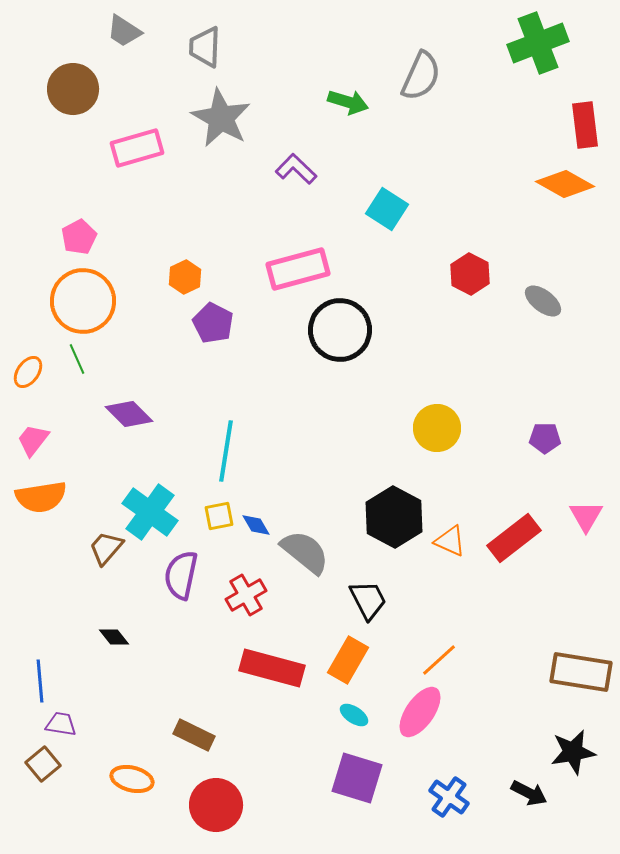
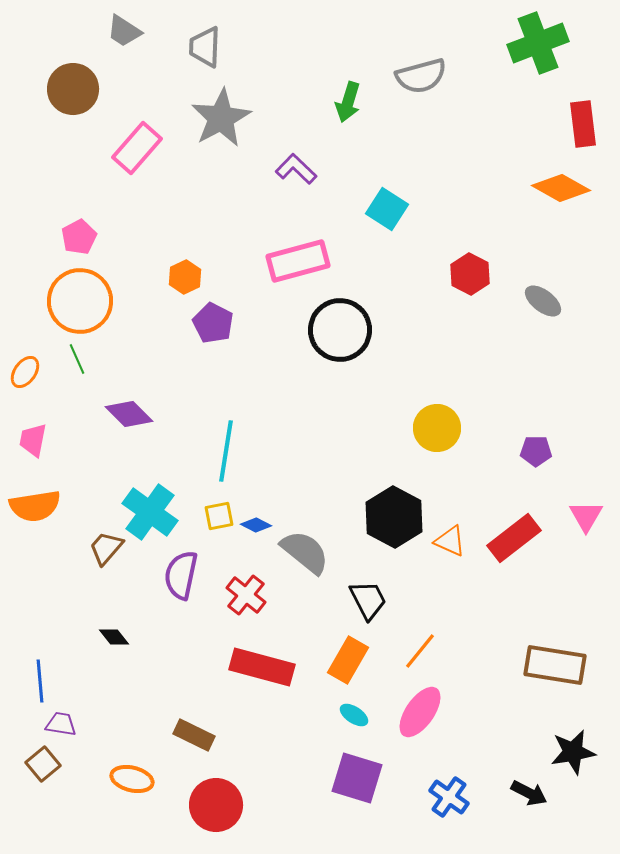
gray semicircle at (421, 76): rotated 51 degrees clockwise
green arrow at (348, 102): rotated 90 degrees clockwise
gray star at (221, 118): rotated 14 degrees clockwise
red rectangle at (585, 125): moved 2 px left, 1 px up
pink rectangle at (137, 148): rotated 33 degrees counterclockwise
orange diamond at (565, 184): moved 4 px left, 4 px down
pink rectangle at (298, 269): moved 8 px up
orange circle at (83, 301): moved 3 px left
orange ellipse at (28, 372): moved 3 px left
purple pentagon at (545, 438): moved 9 px left, 13 px down
pink trapezoid at (33, 440): rotated 27 degrees counterclockwise
orange semicircle at (41, 497): moved 6 px left, 9 px down
blue diamond at (256, 525): rotated 32 degrees counterclockwise
red cross at (246, 595): rotated 21 degrees counterclockwise
orange line at (439, 660): moved 19 px left, 9 px up; rotated 9 degrees counterclockwise
red rectangle at (272, 668): moved 10 px left, 1 px up
brown rectangle at (581, 672): moved 26 px left, 7 px up
